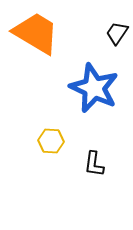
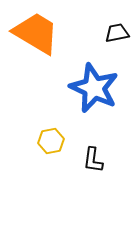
black trapezoid: rotated 45 degrees clockwise
yellow hexagon: rotated 15 degrees counterclockwise
black L-shape: moved 1 px left, 4 px up
